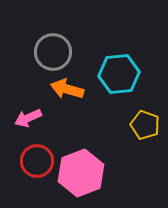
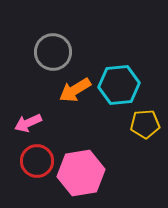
cyan hexagon: moved 11 px down
orange arrow: moved 8 px right, 1 px down; rotated 48 degrees counterclockwise
pink arrow: moved 5 px down
yellow pentagon: moved 1 px up; rotated 24 degrees counterclockwise
pink hexagon: rotated 12 degrees clockwise
